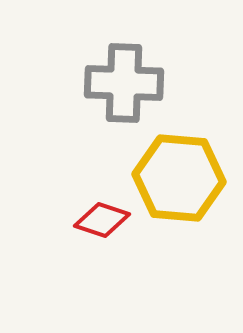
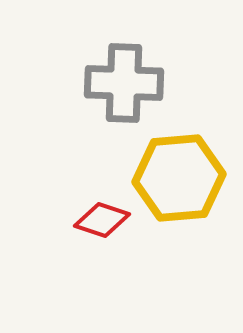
yellow hexagon: rotated 10 degrees counterclockwise
